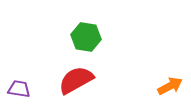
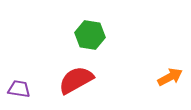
green hexagon: moved 4 px right, 2 px up
orange arrow: moved 9 px up
